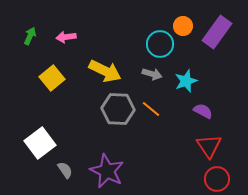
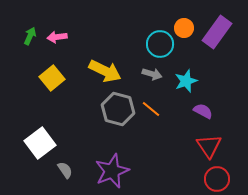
orange circle: moved 1 px right, 2 px down
pink arrow: moved 9 px left
gray hexagon: rotated 12 degrees clockwise
purple star: moved 5 px right; rotated 24 degrees clockwise
